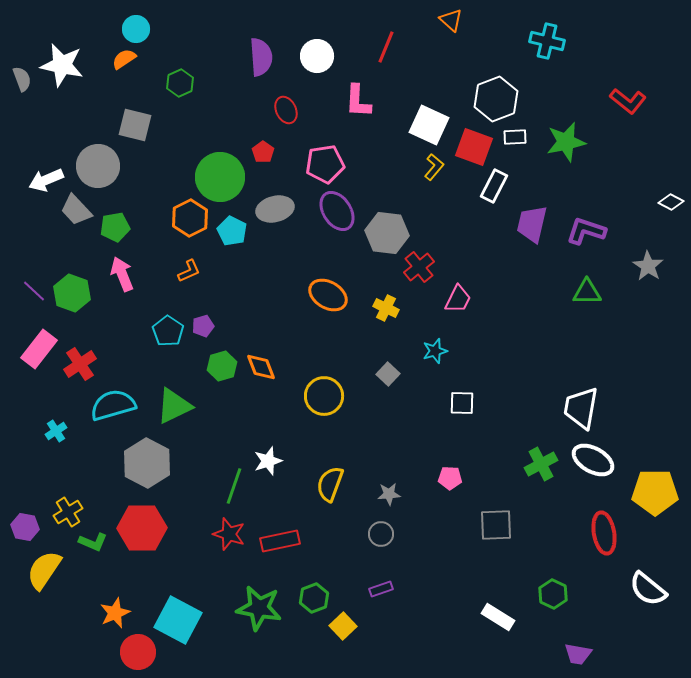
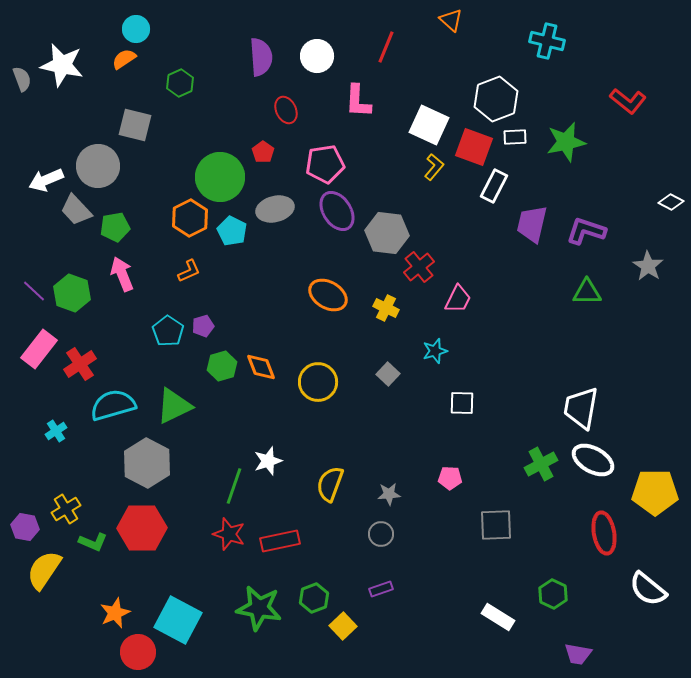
yellow circle at (324, 396): moved 6 px left, 14 px up
yellow cross at (68, 512): moved 2 px left, 3 px up
